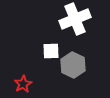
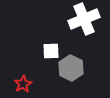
white cross: moved 9 px right
gray hexagon: moved 2 px left, 3 px down
